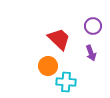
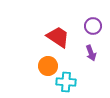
red trapezoid: moved 1 px left, 2 px up; rotated 10 degrees counterclockwise
